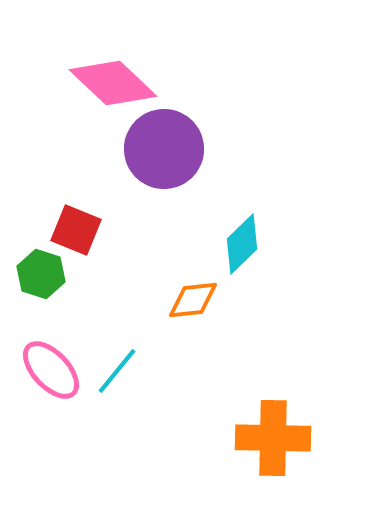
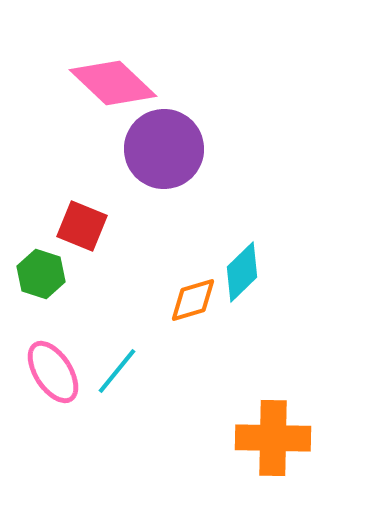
red square: moved 6 px right, 4 px up
cyan diamond: moved 28 px down
orange diamond: rotated 10 degrees counterclockwise
pink ellipse: moved 2 px right, 2 px down; rotated 10 degrees clockwise
